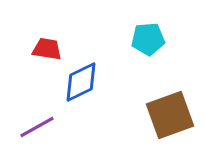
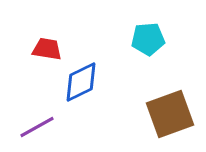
brown square: moved 1 px up
